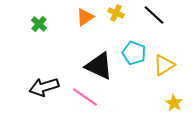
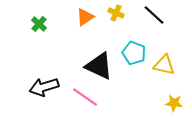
yellow triangle: rotated 45 degrees clockwise
yellow star: rotated 24 degrees counterclockwise
